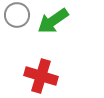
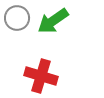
gray circle: moved 3 px down
